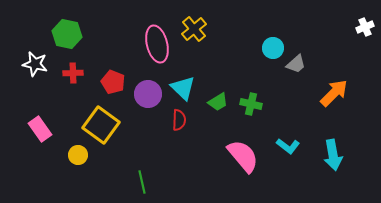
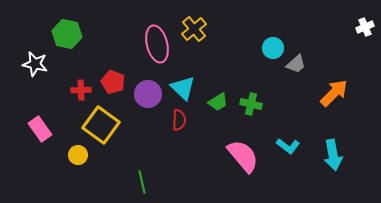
red cross: moved 8 px right, 17 px down
